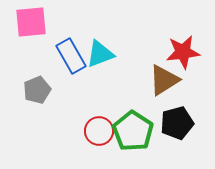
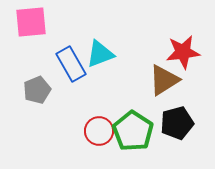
blue rectangle: moved 8 px down
